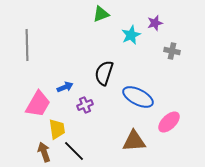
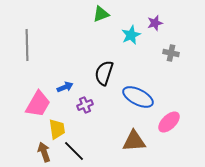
gray cross: moved 1 px left, 2 px down
